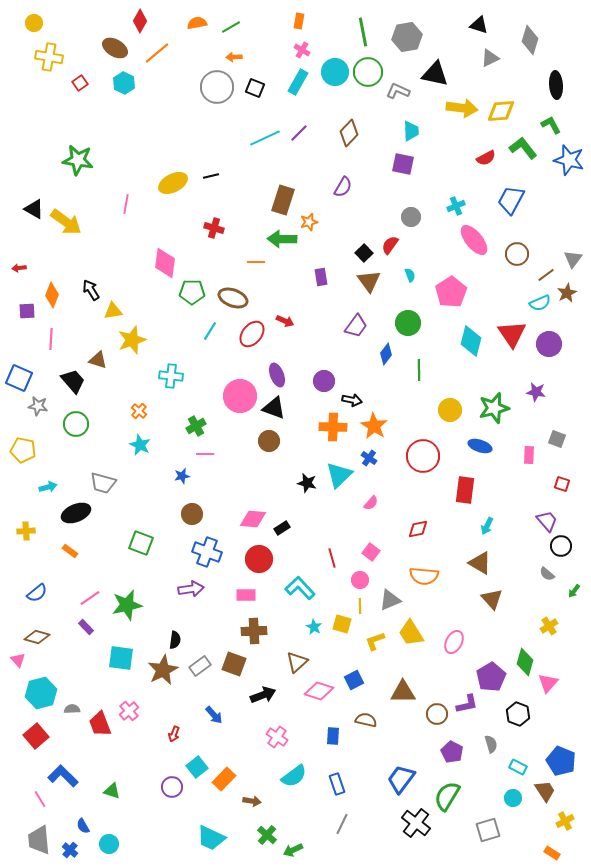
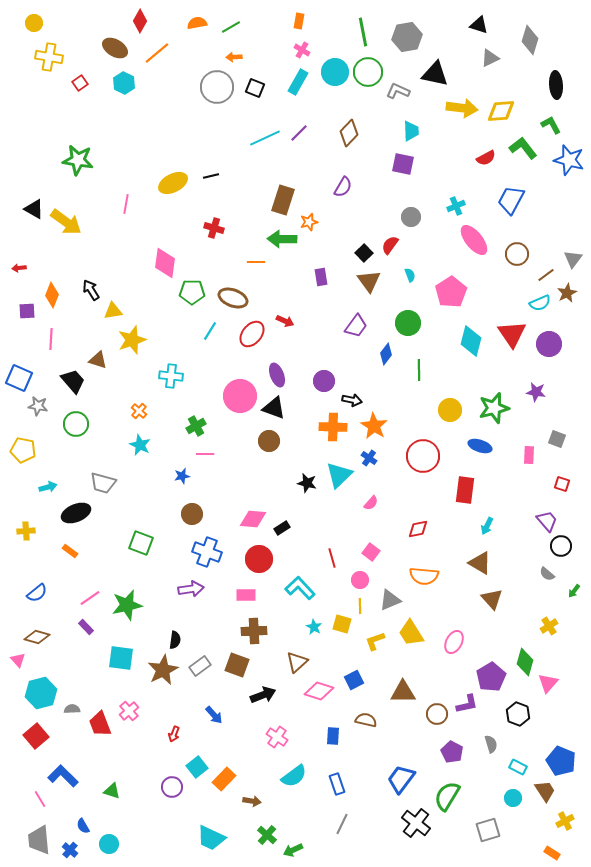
brown square at (234, 664): moved 3 px right, 1 px down
